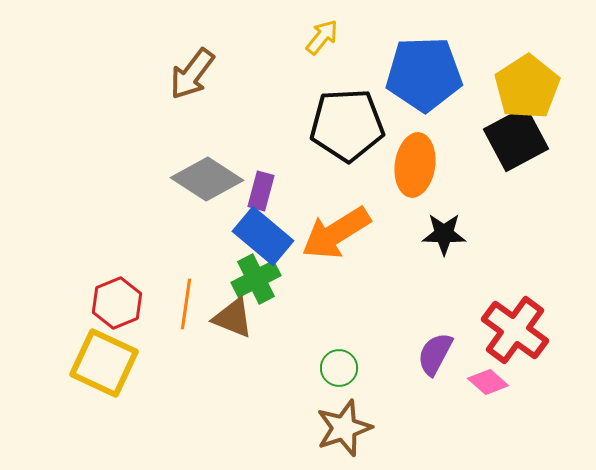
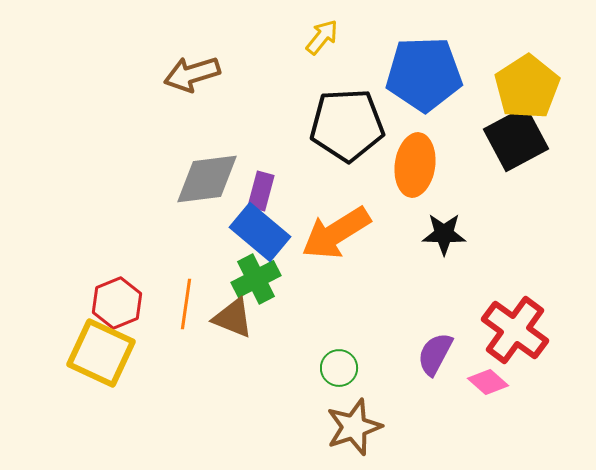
brown arrow: rotated 36 degrees clockwise
gray diamond: rotated 40 degrees counterclockwise
blue rectangle: moved 3 px left, 4 px up
yellow square: moved 3 px left, 10 px up
brown star: moved 10 px right, 1 px up
